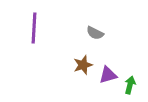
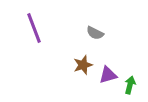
purple line: rotated 24 degrees counterclockwise
